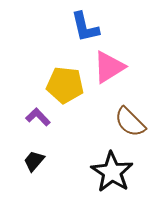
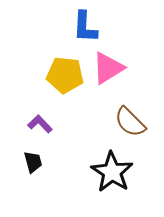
blue L-shape: rotated 16 degrees clockwise
pink triangle: moved 1 px left, 1 px down
yellow pentagon: moved 10 px up
purple L-shape: moved 2 px right, 7 px down
black trapezoid: moved 1 px left, 1 px down; rotated 125 degrees clockwise
